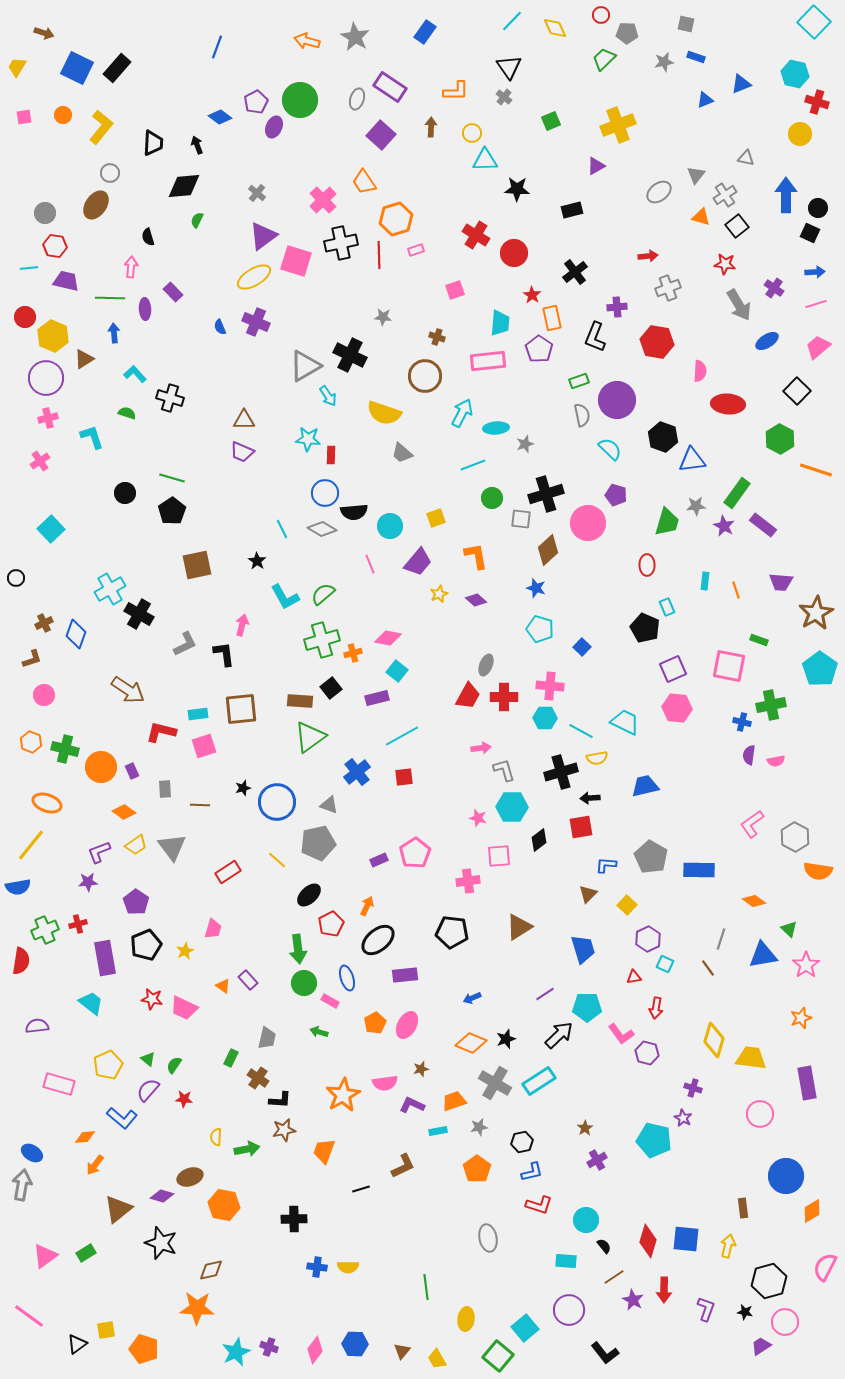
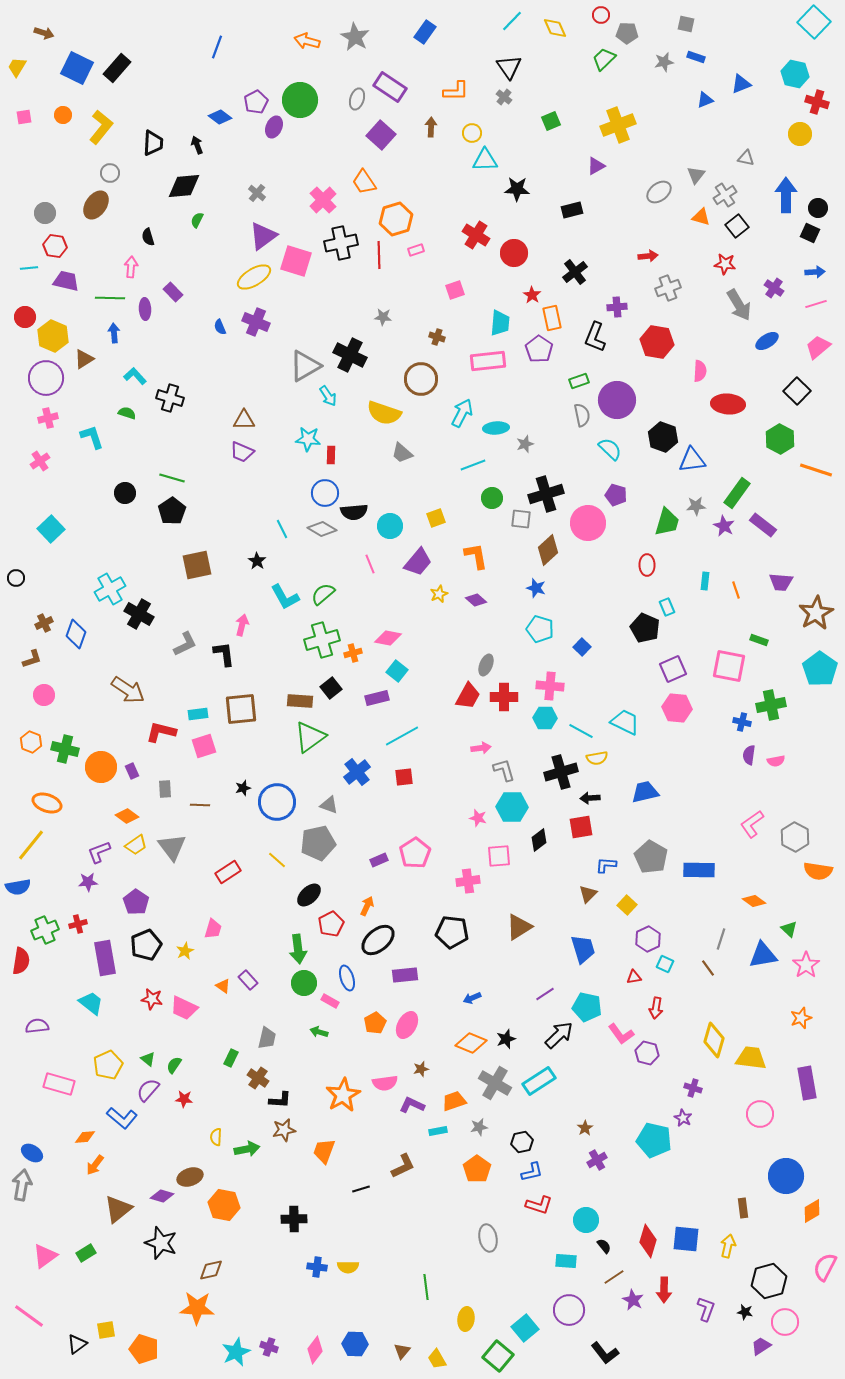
cyan L-shape at (135, 374): moved 2 px down
brown circle at (425, 376): moved 4 px left, 3 px down
blue trapezoid at (645, 786): moved 6 px down
orange diamond at (124, 812): moved 3 px right, 4 px down
cyan pentagon at (587, 1007): rotated 12 degrees clockwise
